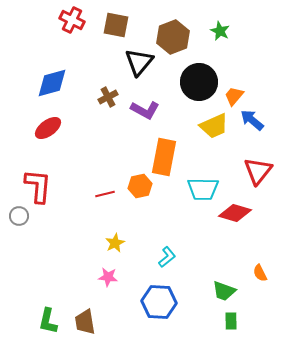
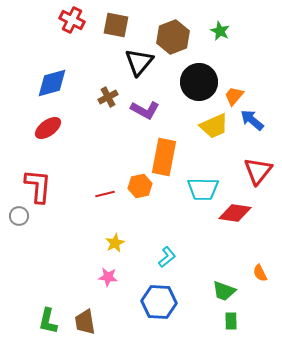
red diamond: rotated 8 degrees counterclockwise
